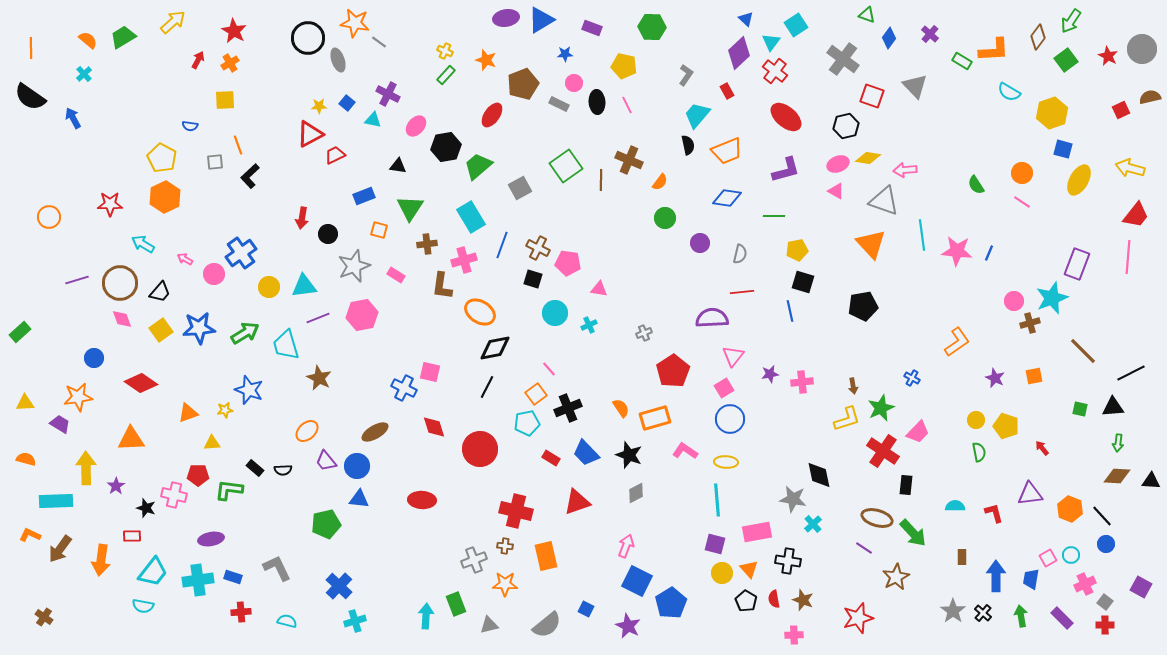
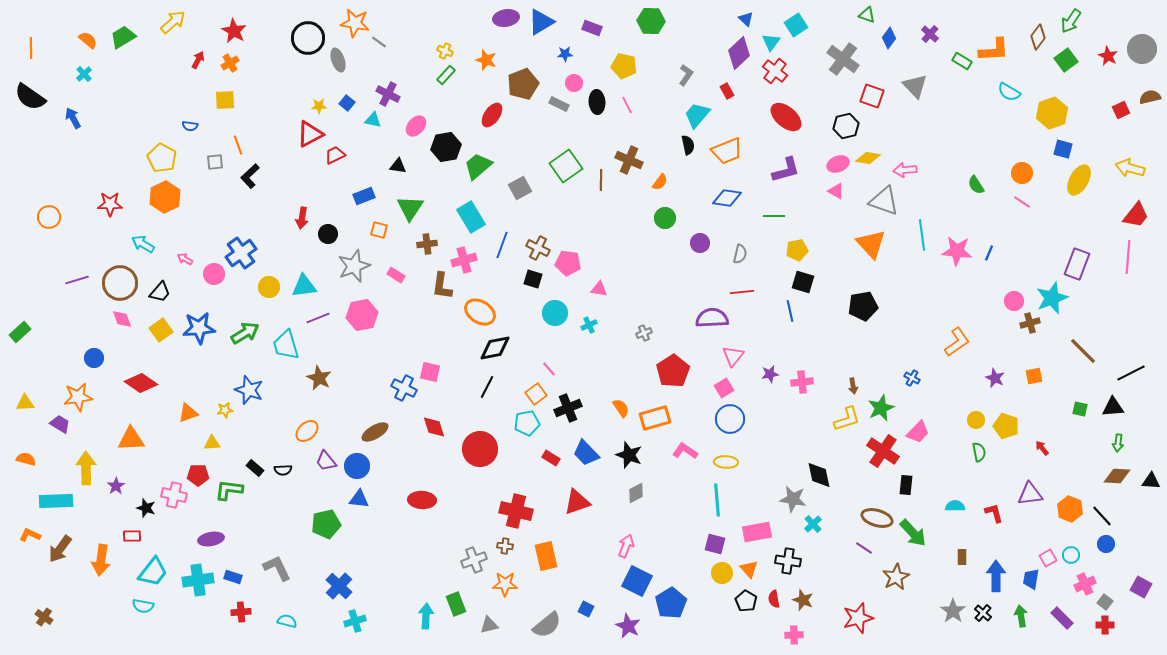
blue triangle at (541, 20): moved 2 px down
green hexagon at (652, 27): moved 1 px left, 6 px up
